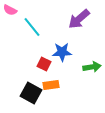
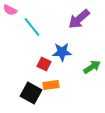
green arrow: rotated 24 degrees counterclockwise
